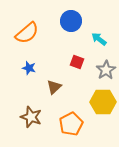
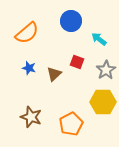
brown triangle: moved 13 px up
